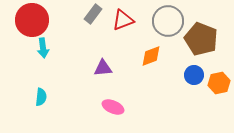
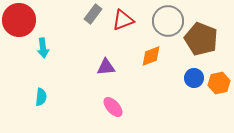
red circle: moved 13 px left
purple triangle: moved 3 px right, 1 px up
blue circle: moved 3 px down
pink ellipse: rotated 25 degrees clockwise
